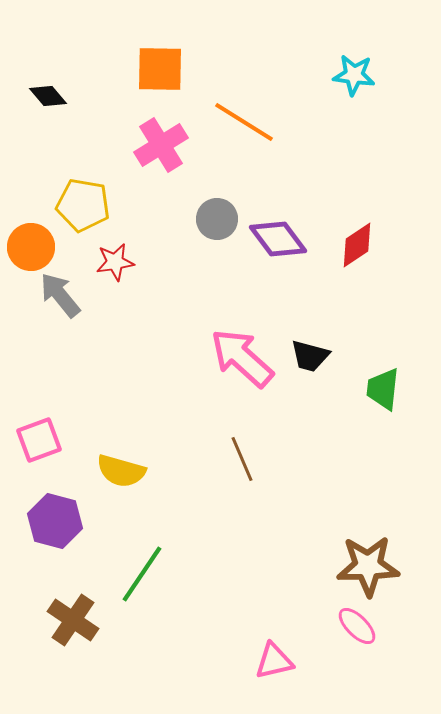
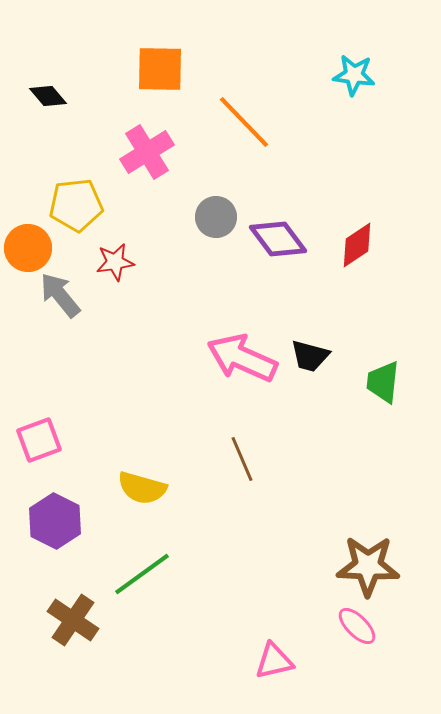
orange line: rotated 14 degrees clockwise
pink cross: moved 14 px left, 7 px down
yellow pentagon: moved 7 px left; rotated 16 degrees counterclockwise
gray circle: moved 1 px left, 2 px up
orange circle: moved 3 px left, 1 px down
pink arrow: rotated 18 degrees counterclockwise
green trapezoid: moved 7 px up
yellow semicircle: moved 21 px right, 17 px down
purple hexagon: rotated 12 degrees clockwise
brown star: rotated 4 degrees clockwise
green line: rotated 20 degrees clockwise
